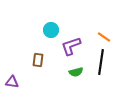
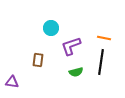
cyan circle: moved 2 px up
orange line: moved 1 px down; rotated 24 degrees counterclockwise
